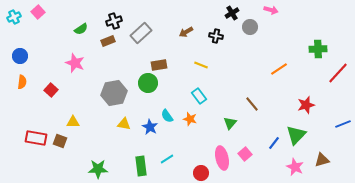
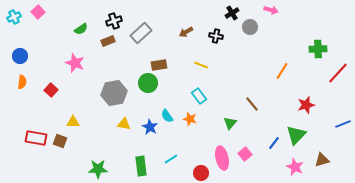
orange line at (279, 69): moved 3 px right, 2 px down; rotated 24 degrees counterclockwise
cyan line at (167, 159): moved 4 px right
